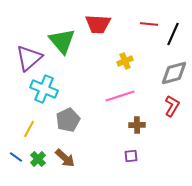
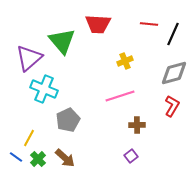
yellow line: moved 9 px down
purple square: rotated 32 degrees counterclockwise
